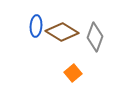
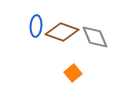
brown diamond: rotated 12 degrees counterclockwise
gray diamond: rotated 44 degrees counterclockwise
